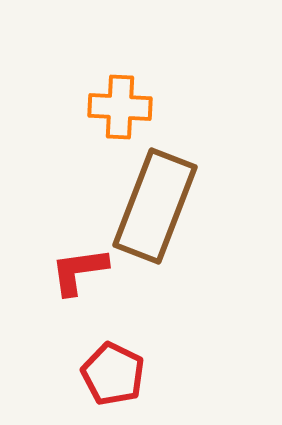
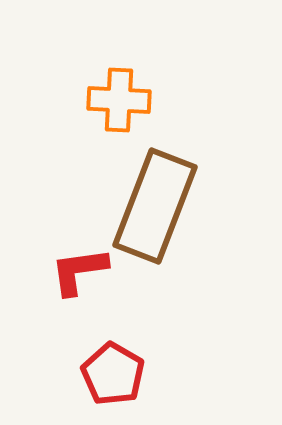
orange cross: moved 1 px left, 7 px up
red pentagon: rotated 4 degrees clockwise
